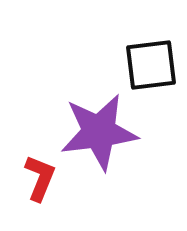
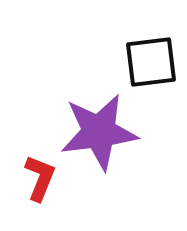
black square: moved 3 px up
